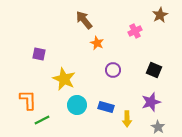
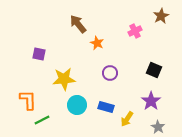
brown star: moved 1 px right, 1 px down
brown arrow: moved 6 px left, 4 px down
purple circle: moved 3 px left, 3 px down
yellow star: rotated 30 degrees counterclockwise
purple star: moved 1 px up; rotated 18 degrees counterclockwise
yellow arrow: rotated 35 degrees clockwise
